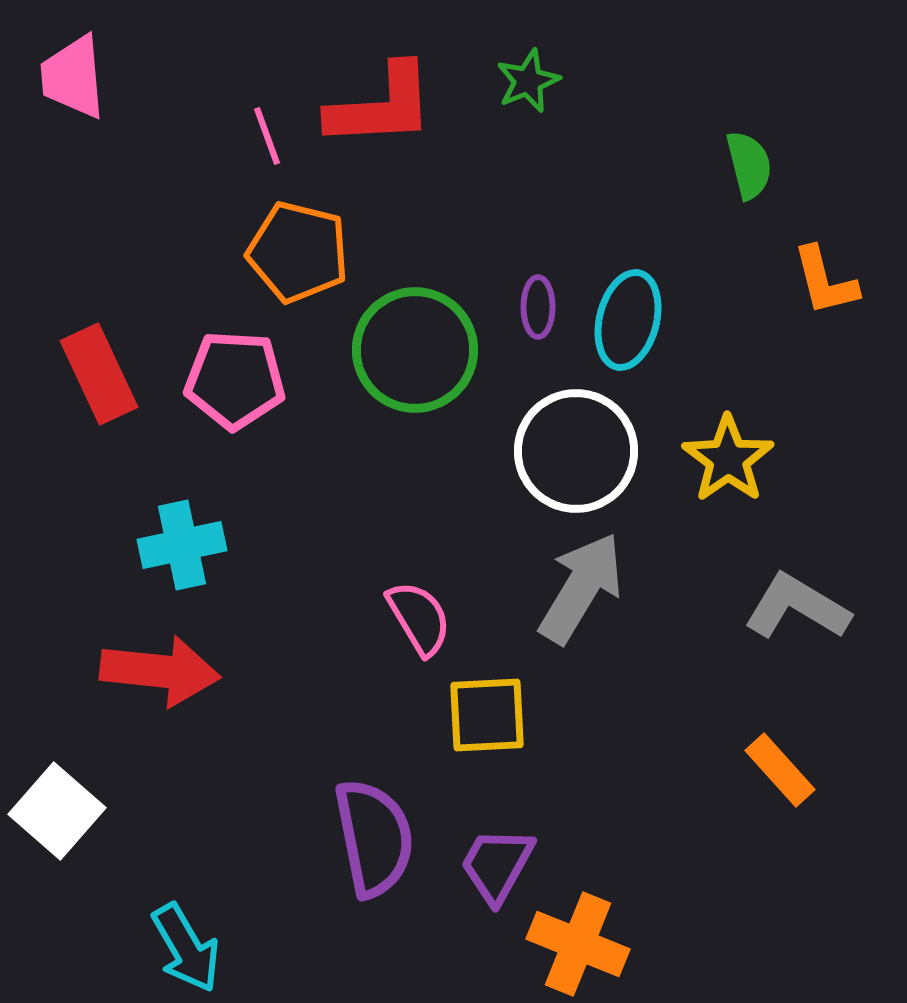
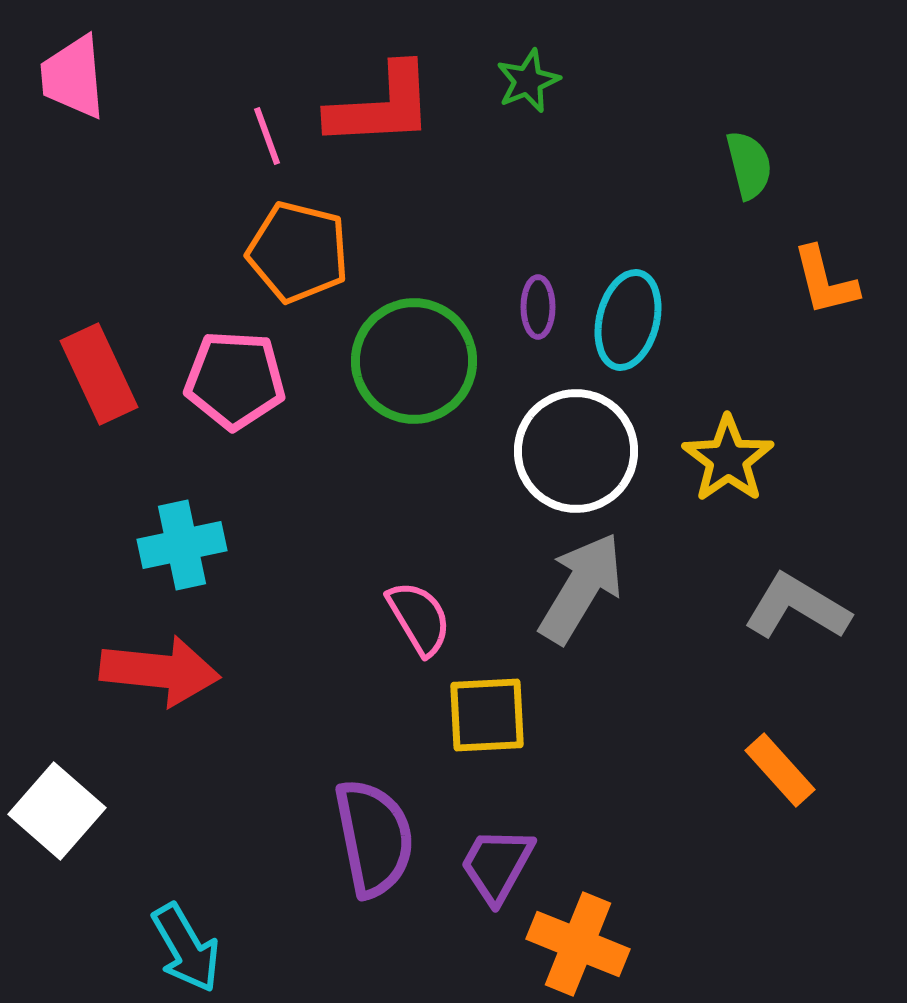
green circle: moved 1 px left, 11 px down
